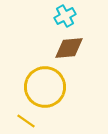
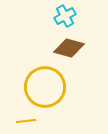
brown diamond: rotated 20 degrees clockwise
yellow line: rotated 42 degrees counterclockwise
